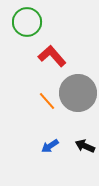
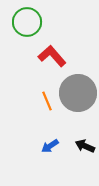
orange line: rotated 18 degrees clockwise
